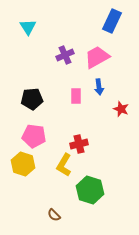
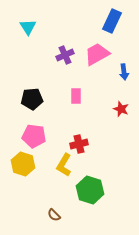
pink trapezoid: moved 3 px up
blue arrow: moved 25 px right, 15 px up
